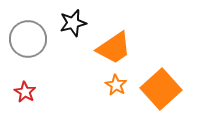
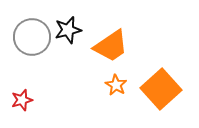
black star: moved 5 px left, 7 px down
gray circle: moved 4 px right, 2 px up
orange trapezoid: moved 3 px left, 2 px up
red star: moved 3 px left, 8 px down; rotated 25 degrees clockwise
